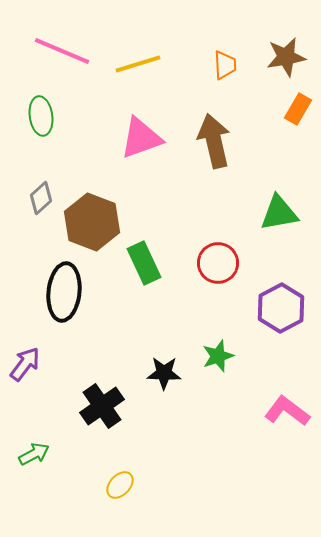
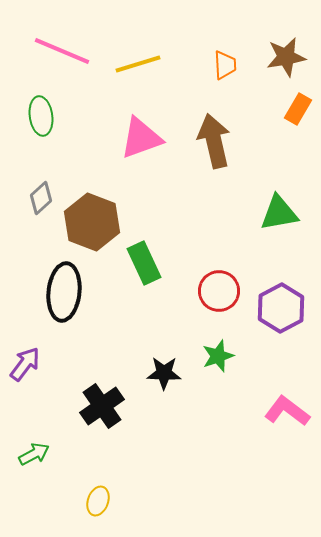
red circle: moved 1 px right, 28 px down
yellow ellipse: moved 22 px left, 16 px down; rotated 24 degrees counterclockwise
